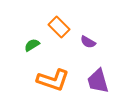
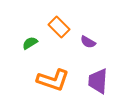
green semicircle: moved 2 px left, 2 px up
purple trapezoid: rotated 20 degrees clockwise
